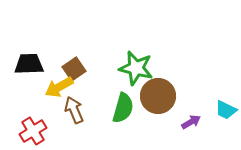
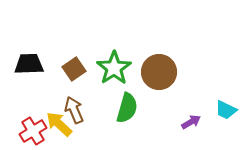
green star: moved 22 px left; rotated 24 degrees clockwise
yellow arrow: moved 37 px down; rotated 72 degrees clockwise
brown circle: moved 1 px right, 24 px up
green semicircle: moved 4 px right
